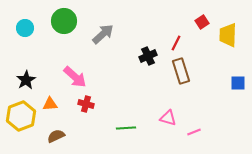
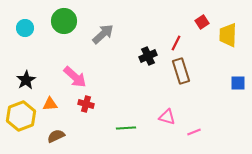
pink triangle: moved 1 px left, 1 px up
